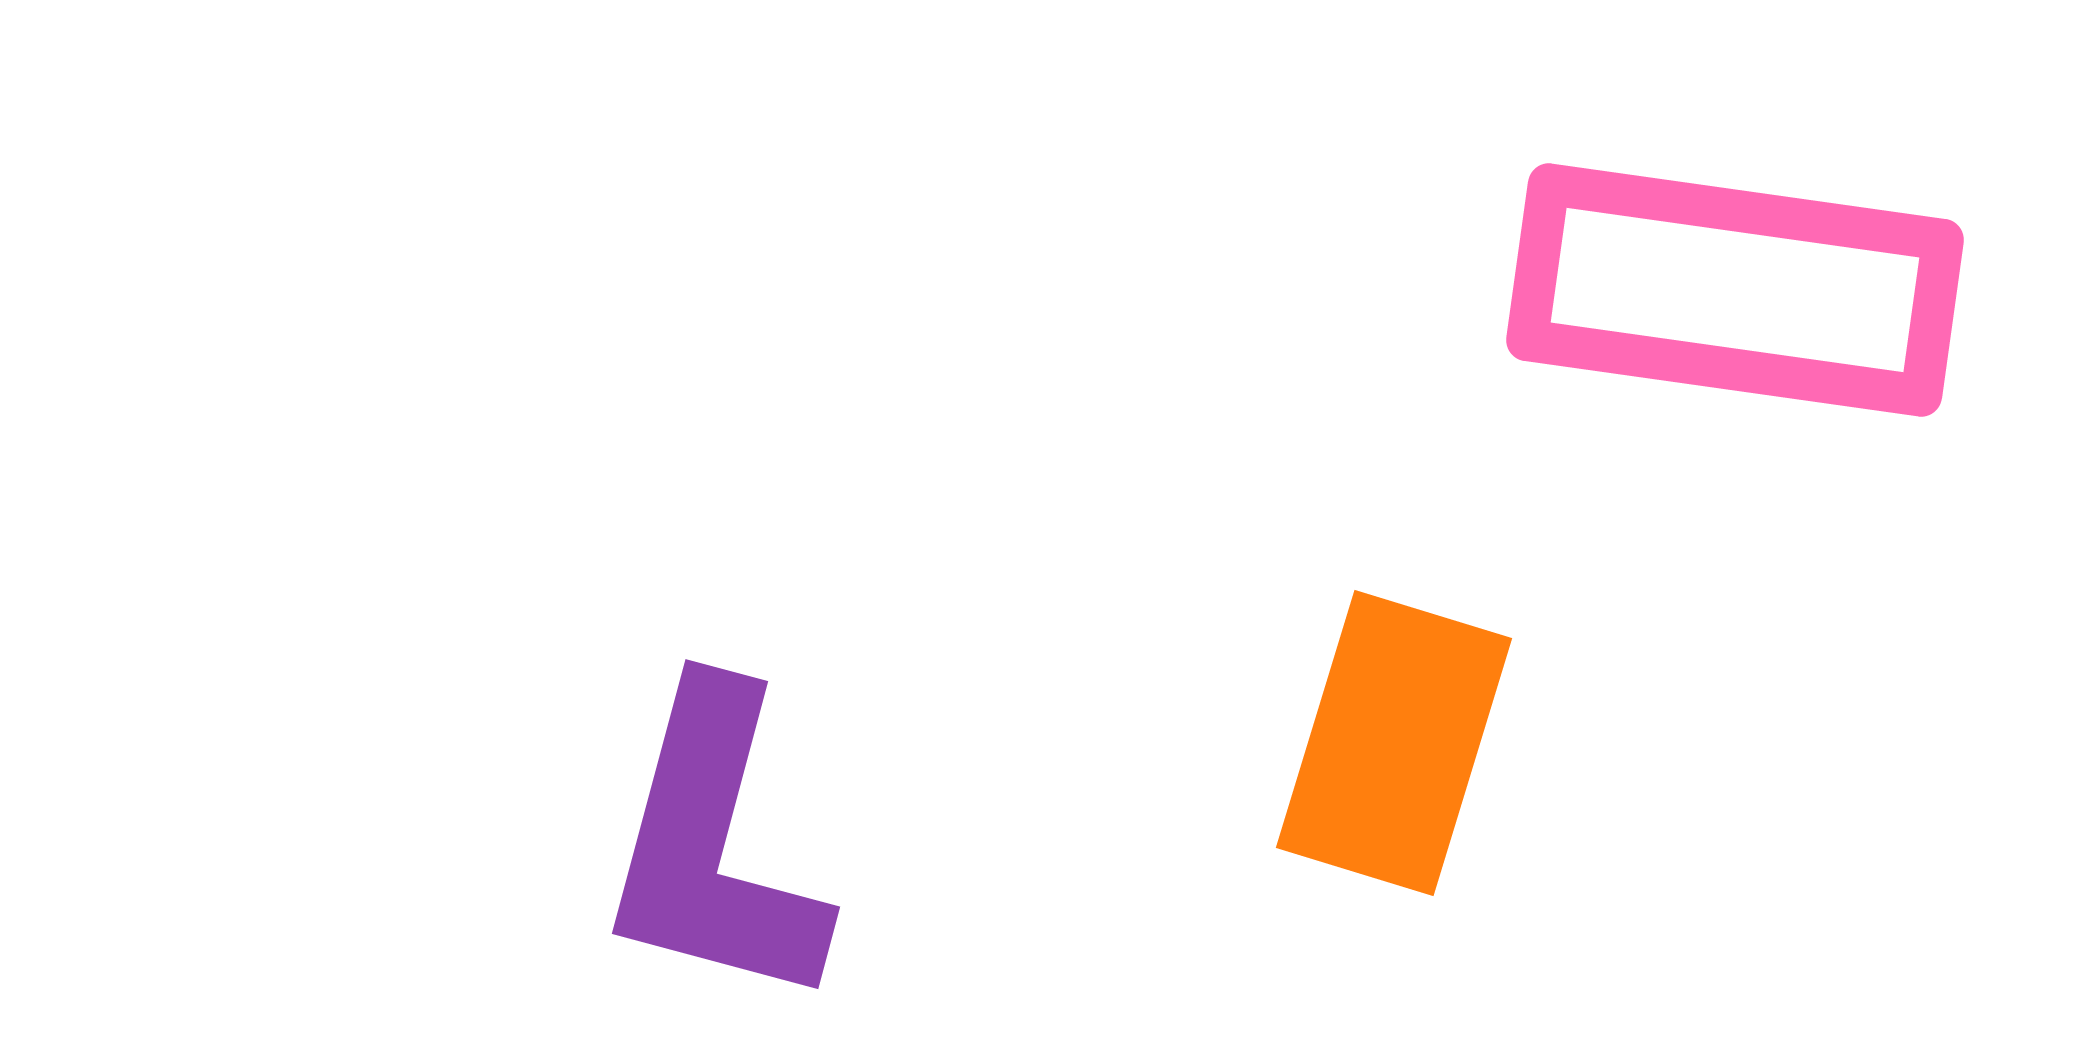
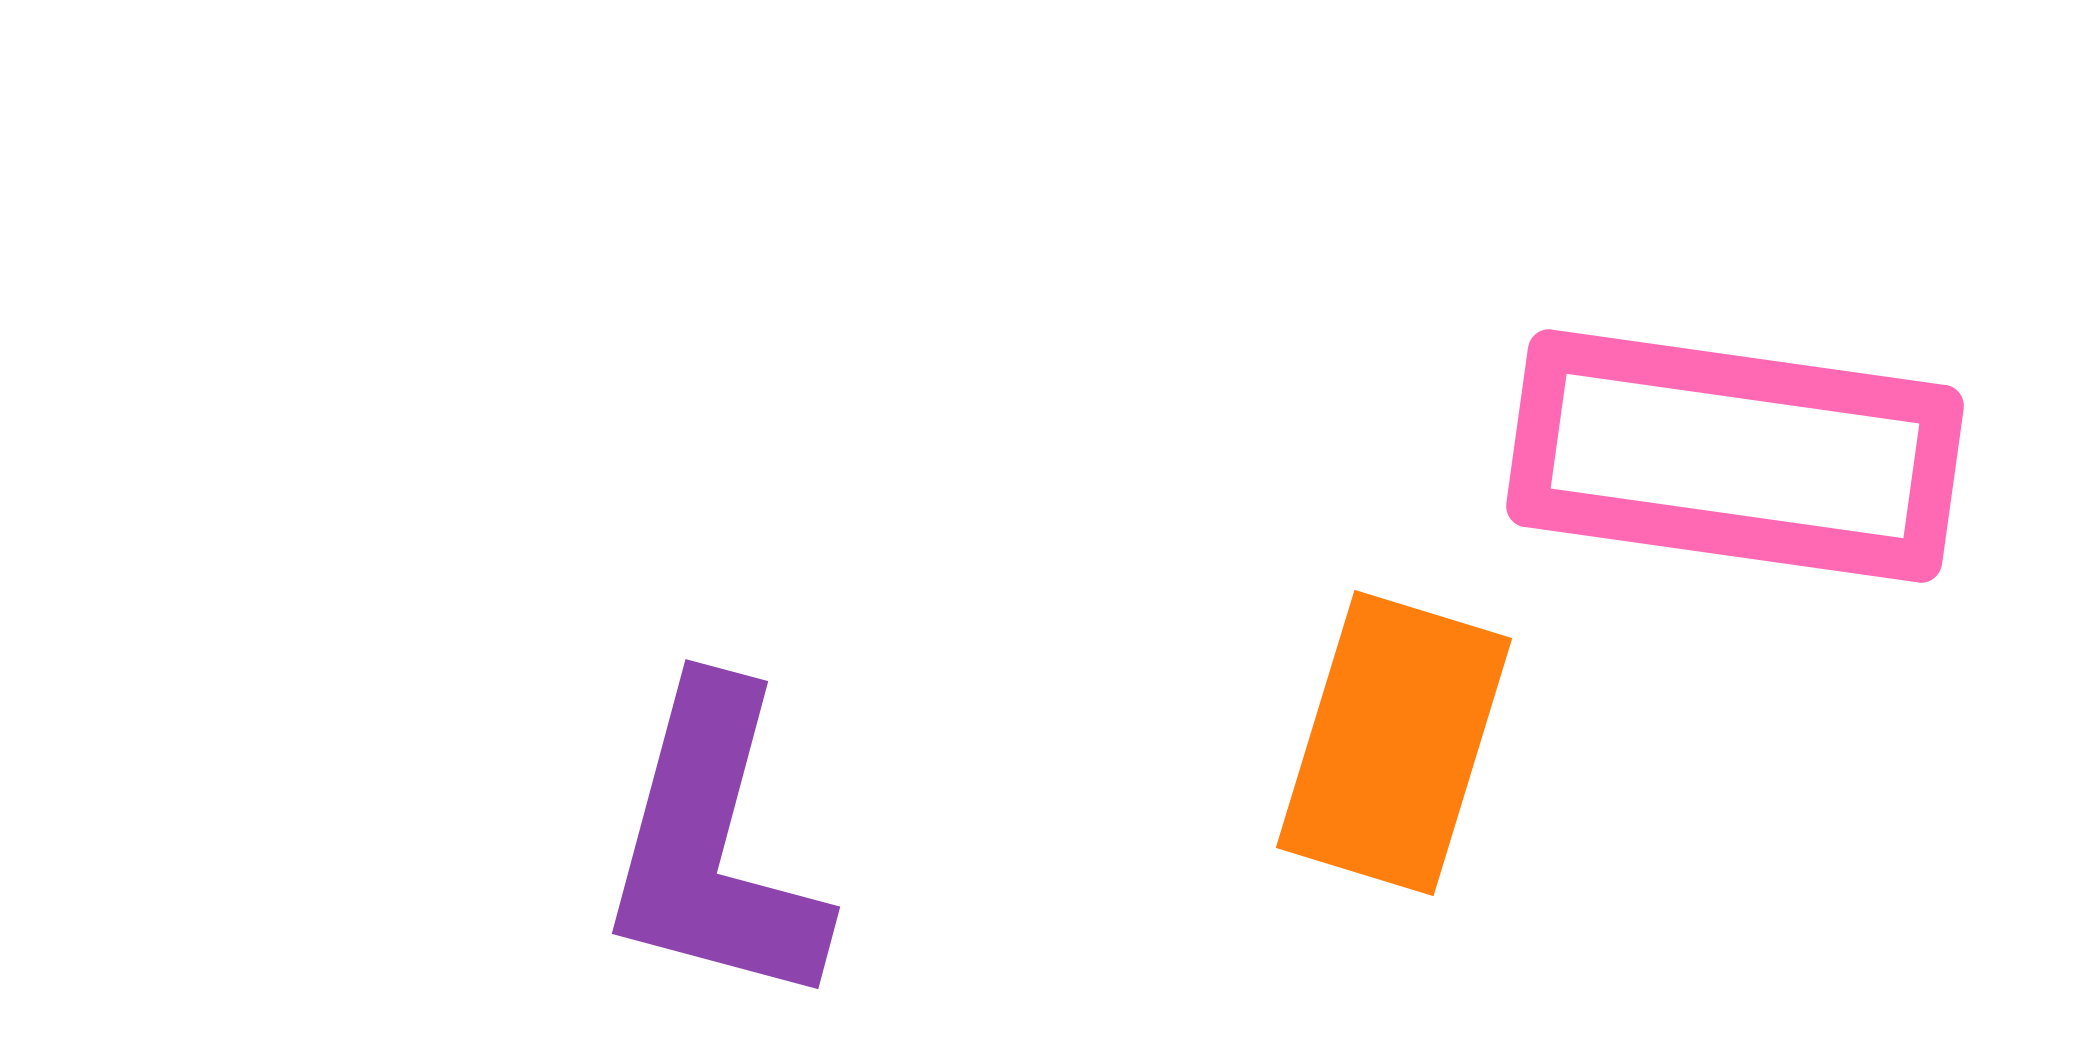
pink rectangle: moved 166 px down
